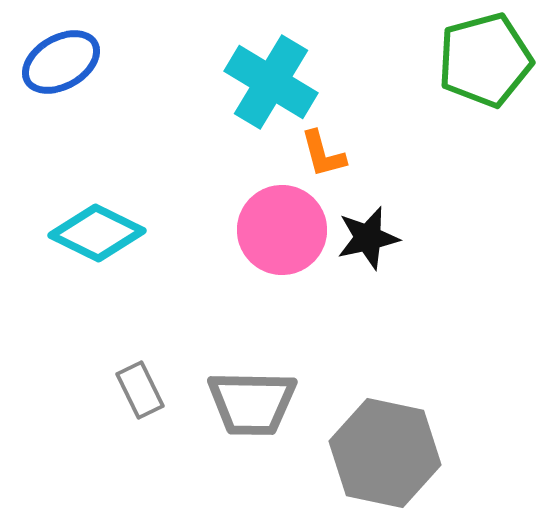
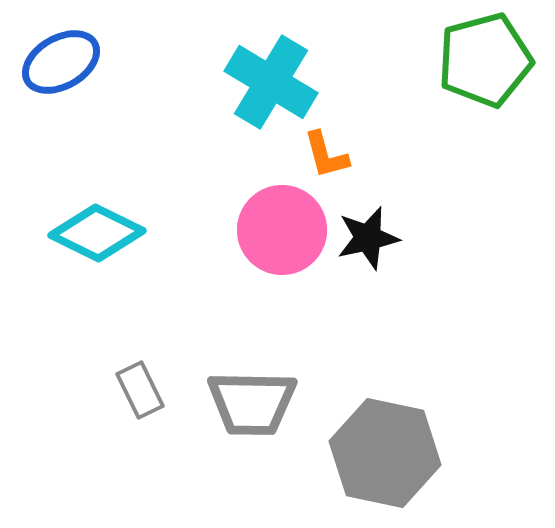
orange L-shape: moved 3 px right, 1 px down
